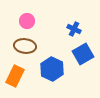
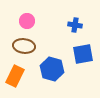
blue cross: moved 1 px right, 4 px up; rotated 16 degrees counterclockwise
brown ellipse: moved 1 px left
blue square: rotated 20 degrees clockwise
blue hexagon: rotated 10 degrees counterclockwise
